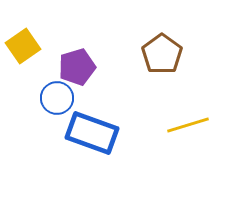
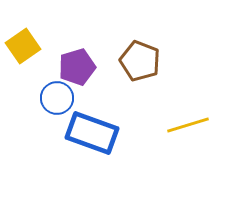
brown pentagon: moved 22 px left, 7 px down; rotated 15 degrees counterclockwise
